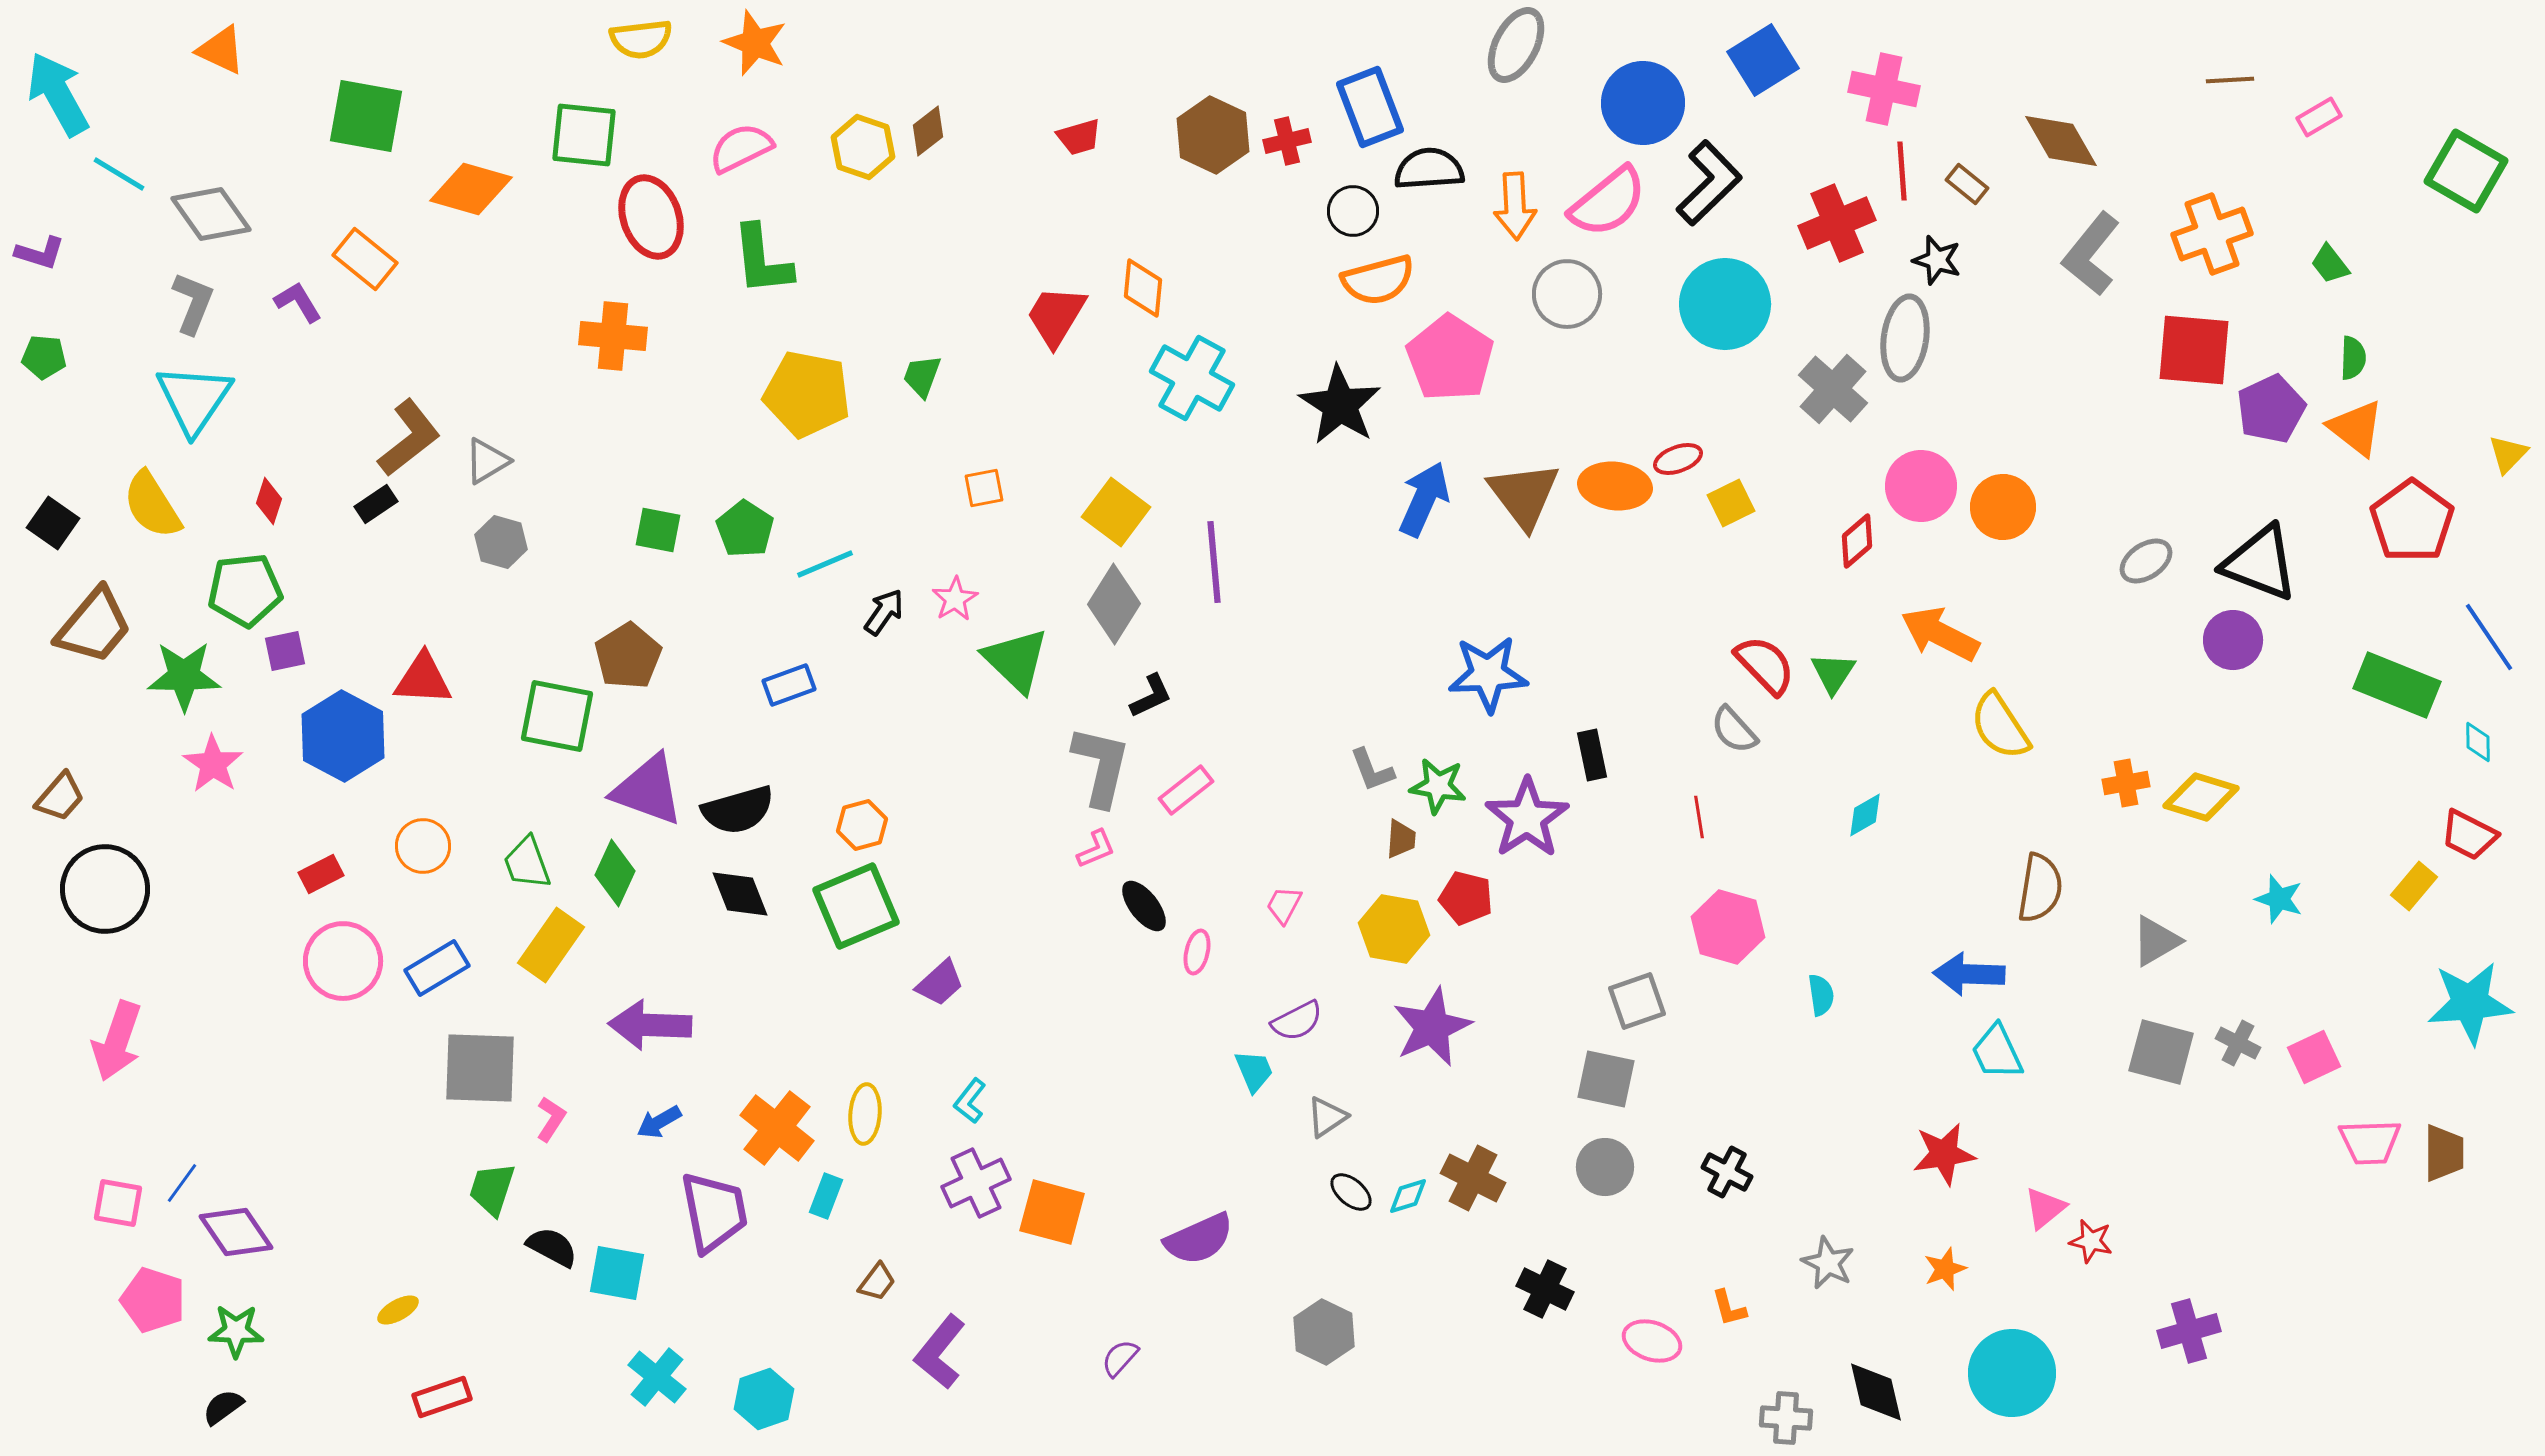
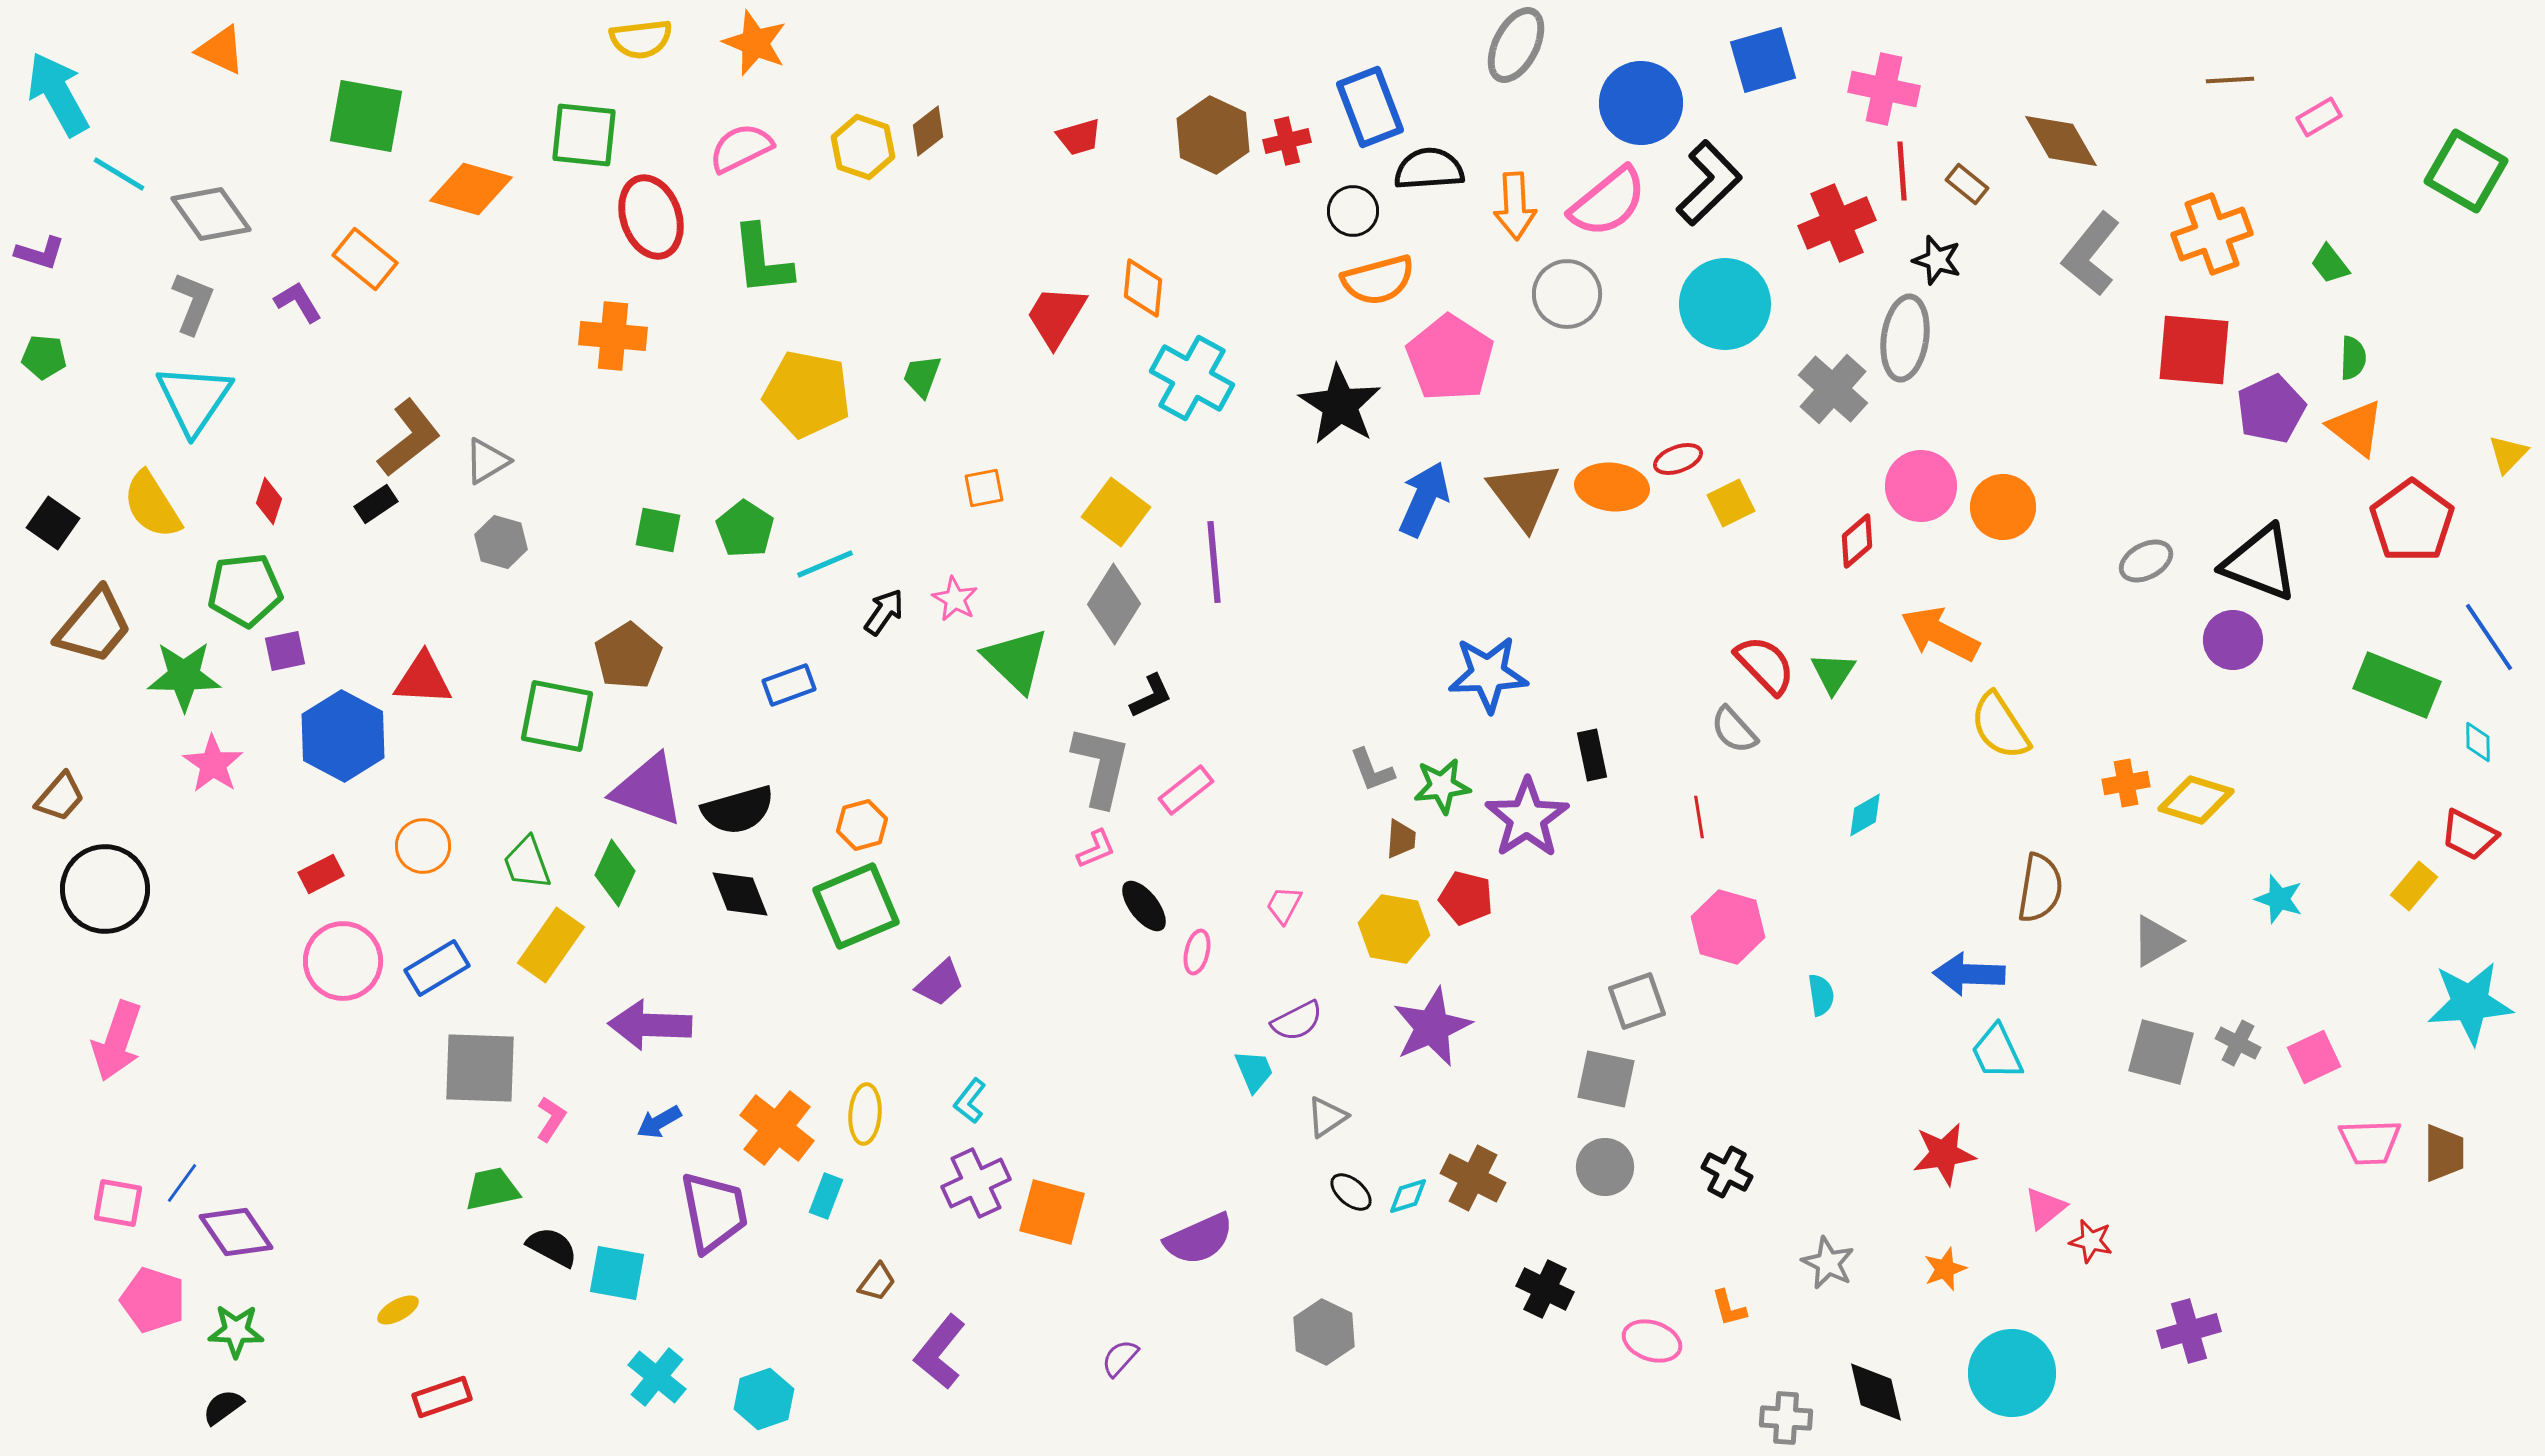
blue square at (1763, 60): rotated 16 degrees clockwise
blue circle at (1643, 103): moved 2 px left
orange ellipse at (1615, 486): moved 3 px left, 1 px down
gray ellipse at (2146, 561): rotated 6 degrees clockwise
pink star at (955, 599): rotated 12 degrees counterclockwise
green star at (1438, 786): moved 4 px right; rotated 16 degrees counterclockwise
yellow diamond at (2201, 797): moved 5 px left, 3 px down
green trapezoid at (492, 1189): rotated 60 degrees clockwise
